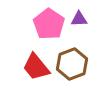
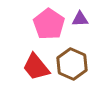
purple triangle: moved 1 px right
brown hexagon: rotated 16 degrees counterclockwise
